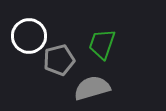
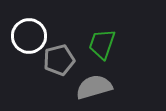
gray semicircle: moved 2 px right, 1 px up
